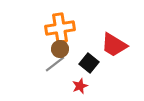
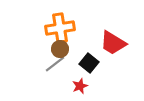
red trapezoid: moved 1 px left, 2 px up
